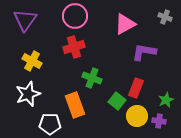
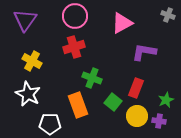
gray cross: moved 3 px right, 2 px up
pink triangle: moved 3 px left, 1 px up
white star: rotated 25 degrees counterclockwise
green square: moved 4 px left, 1 px down
orange rectangle: moved 3 px right
